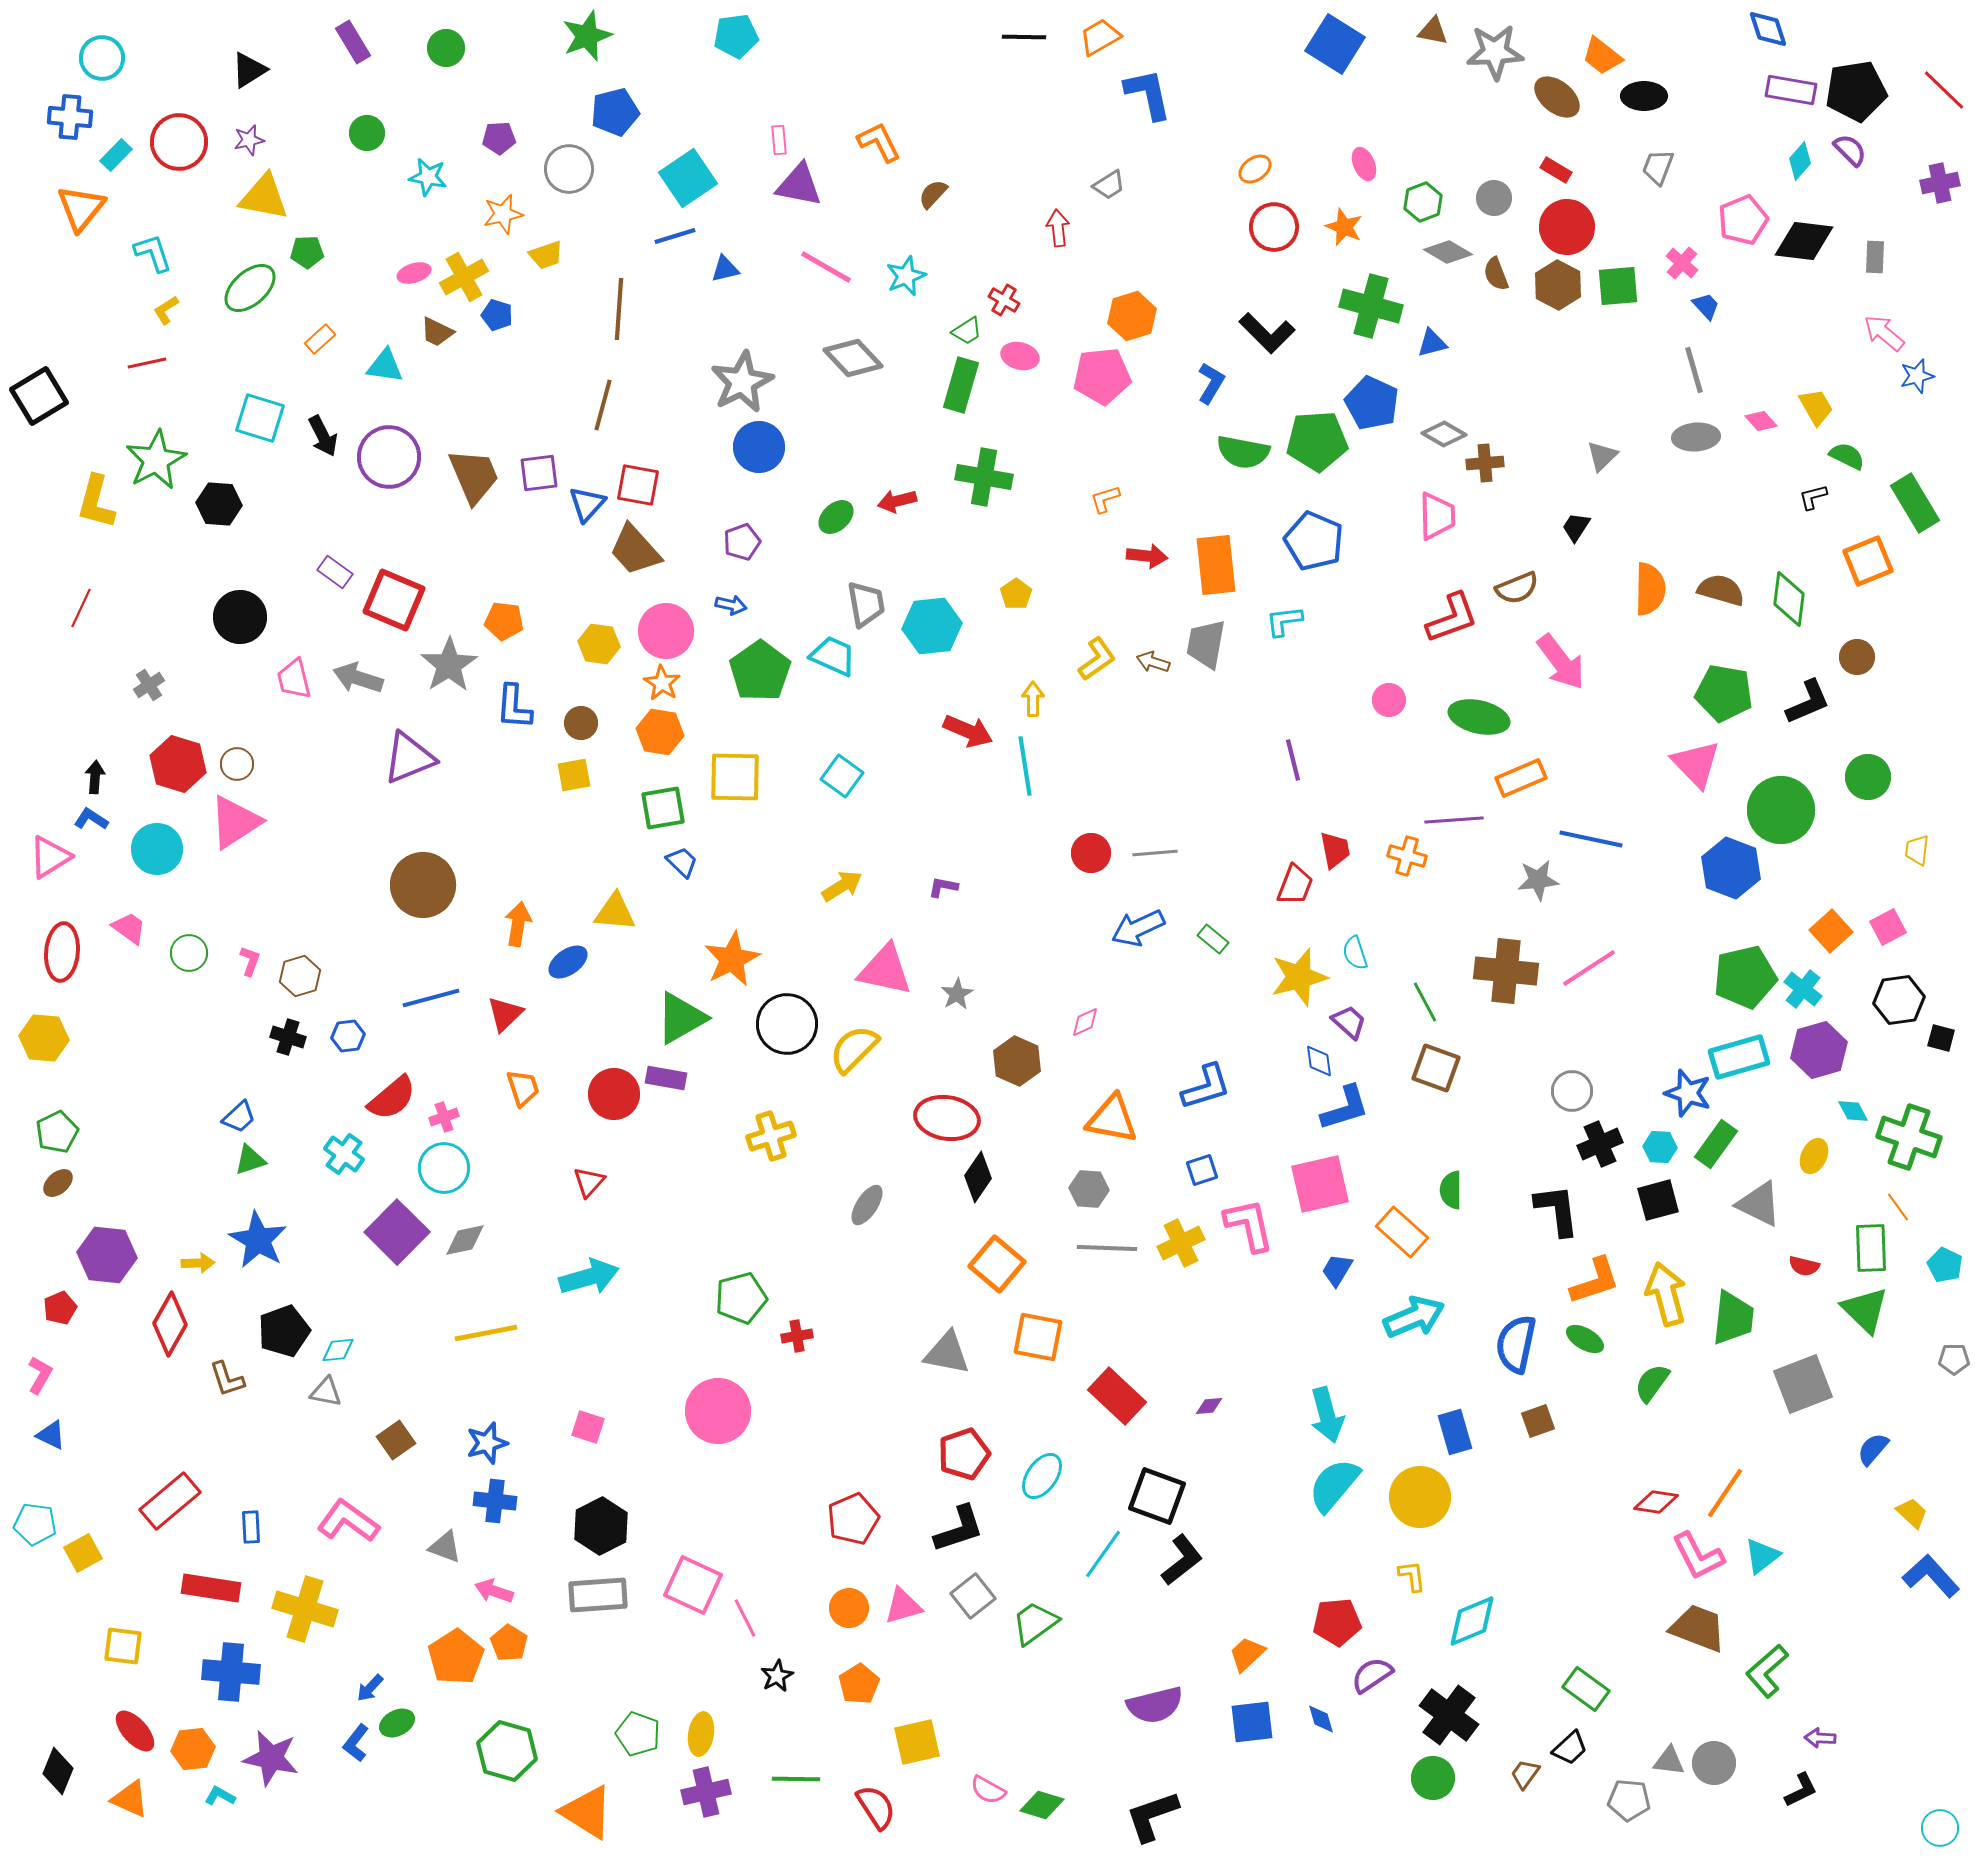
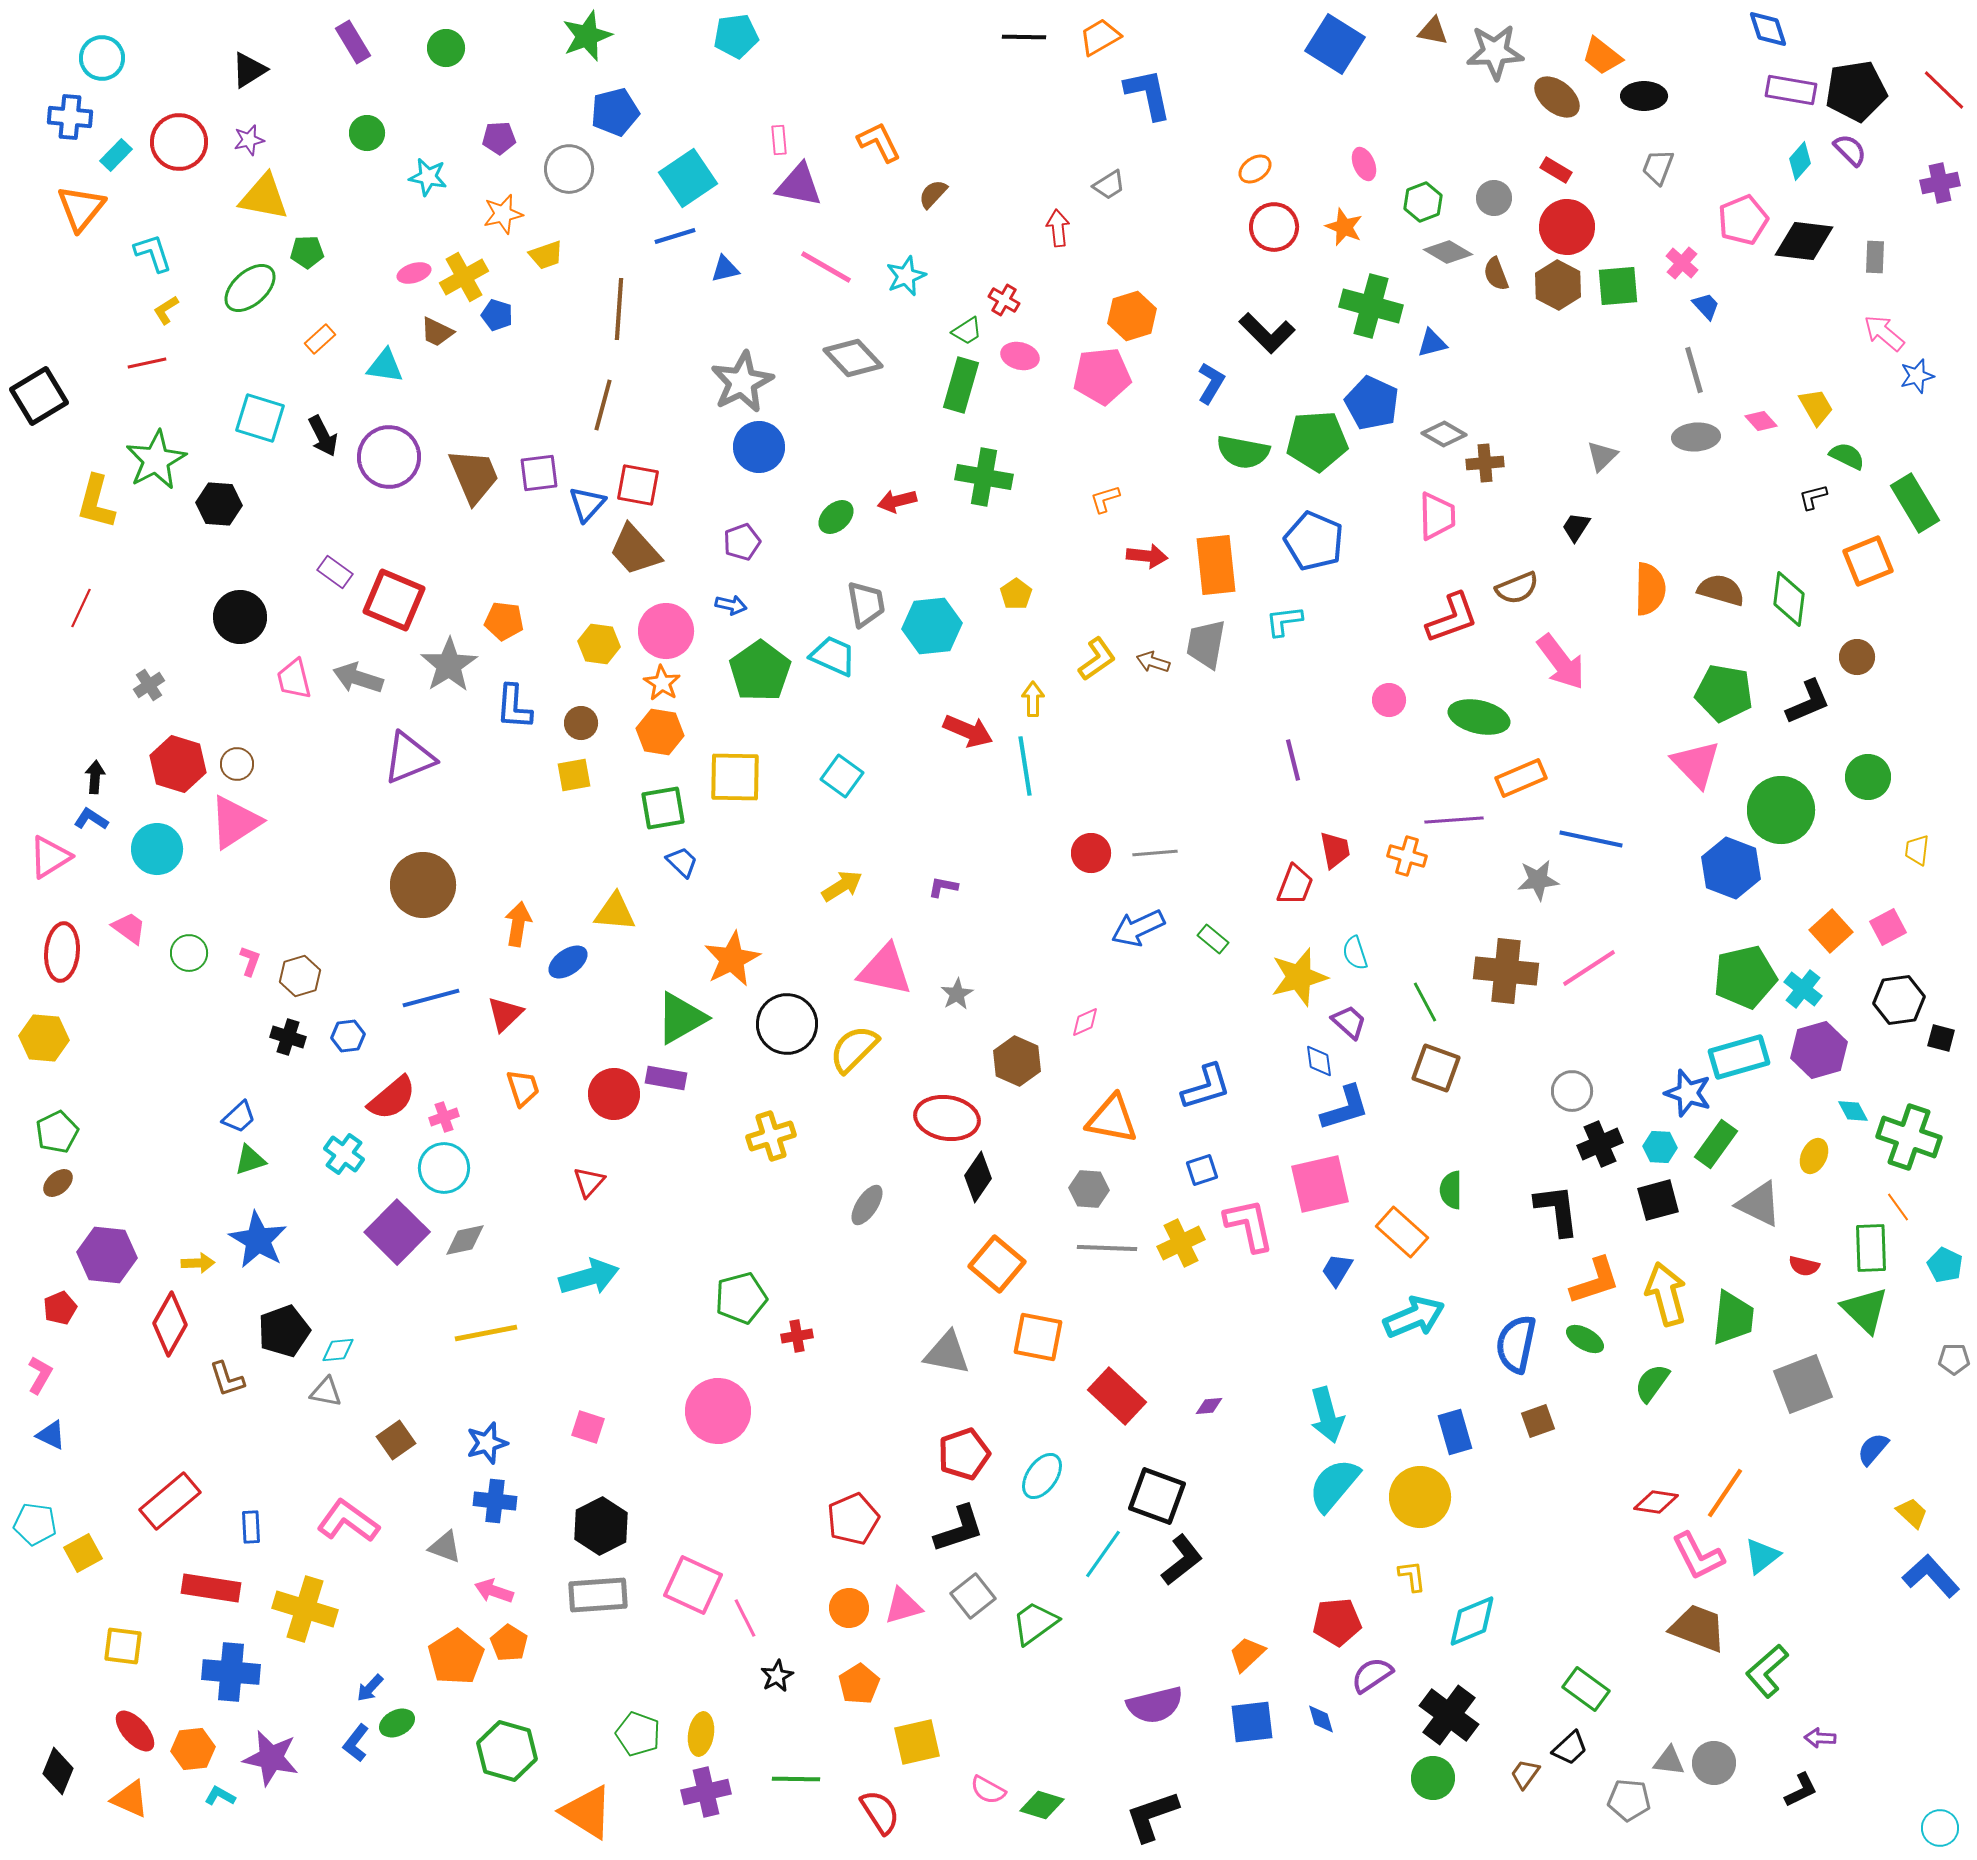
red semicircle at (876, 1807): moved 4 px right, 5 px down
